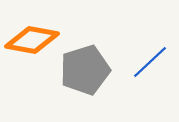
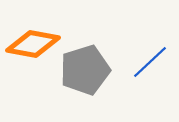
orange diamond: moved 1 px right, 4 px down
